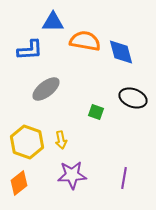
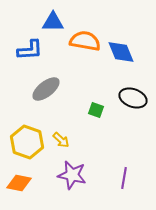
blue diamond: rotated 8 degrees counterclockwise
green square: moved 2 px up
yellow arrow: rotated 36 degrees counterclockwise
purple star: rotated 16 degrees clockwise
orange diamond: rotated 50 degrees clockwise
